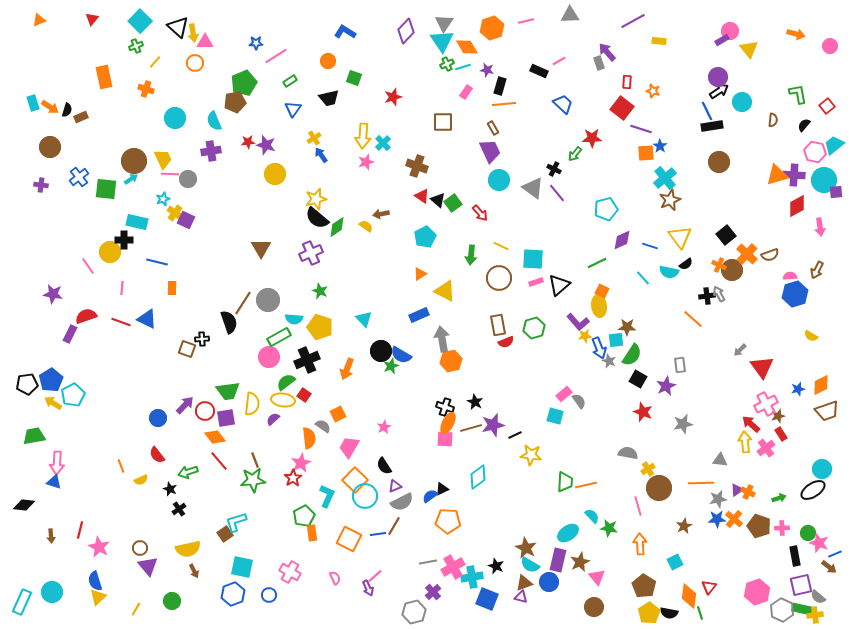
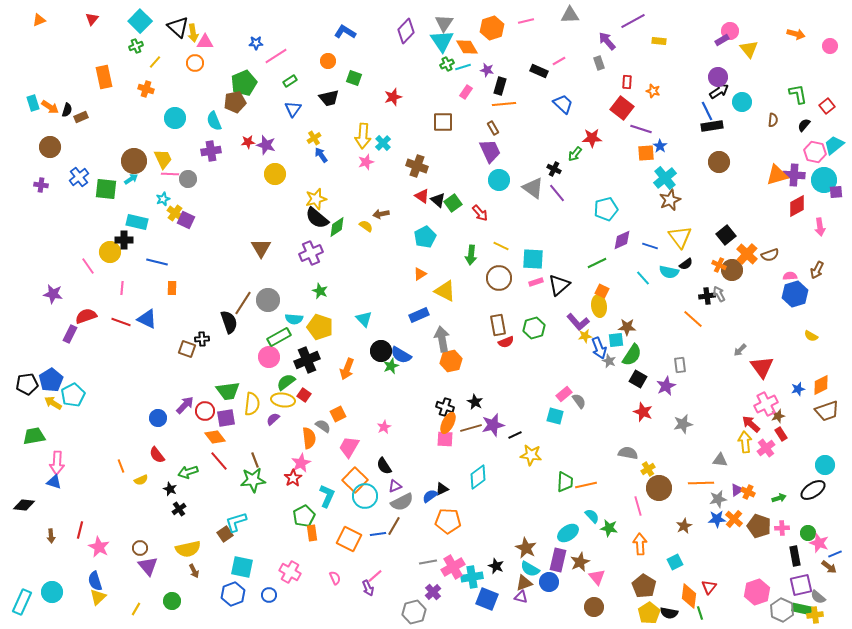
purple arrow at (607, 52): moved 11 px up
cyan circle at (822, 469): moved 3 px right, 4 px up
cyan semicircle at (530, 565): moved 4 px down
